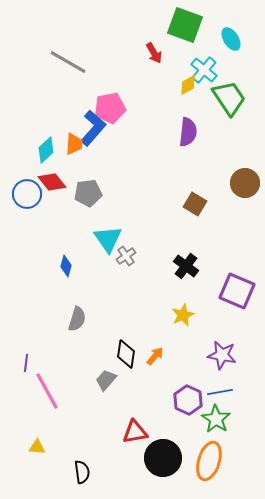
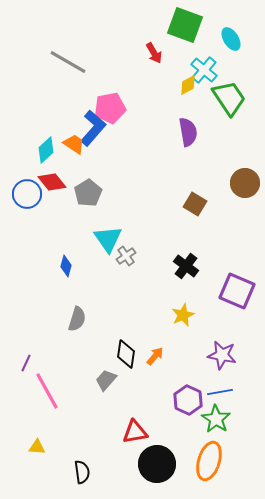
purple semicircle: rotated 16 degrees counterclockwise
orange trapezoid: rotated 60 degrees counterclockwise
gray pentagon: rotated 24 degrees counterclockwise
purple line: rotated 18 degrees clockwise
black circle: moved 6 px left, 6 px down
